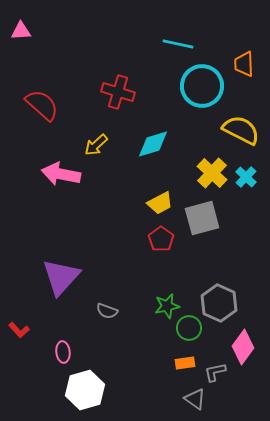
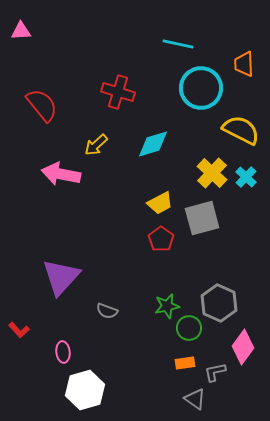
cyan circle: moved 1 px left, 2 px down
red semicircle: rotated 9 degrees clockwise
